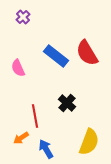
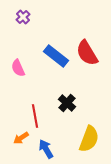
yellow semicircle: moved 3 px up
